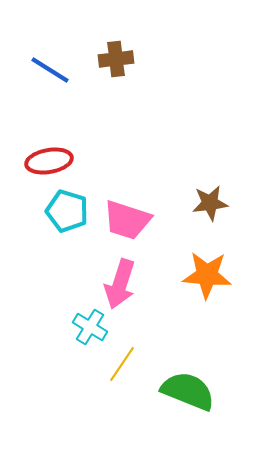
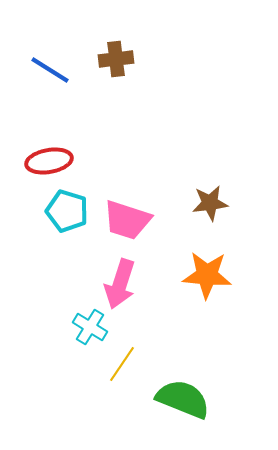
green semicircle: moved 5 px left, 8 px down
